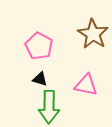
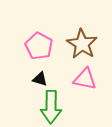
brown star: moved 11 px left, 10 px down
pink triangle: moved 1 px left, 6 px up
green arrow: moved 2 px right
